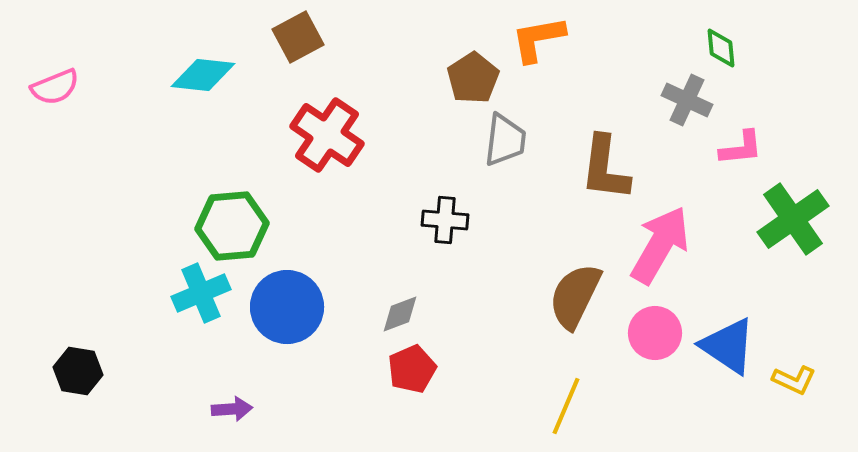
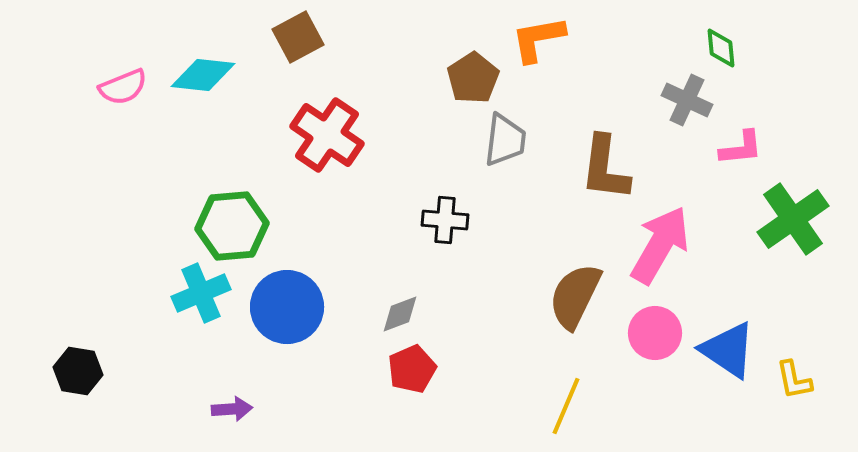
pink semicircle: moved 68 px right
blue triangle: moved 4 px down
yellow L-shape: rotated 54 degrees clockwise
